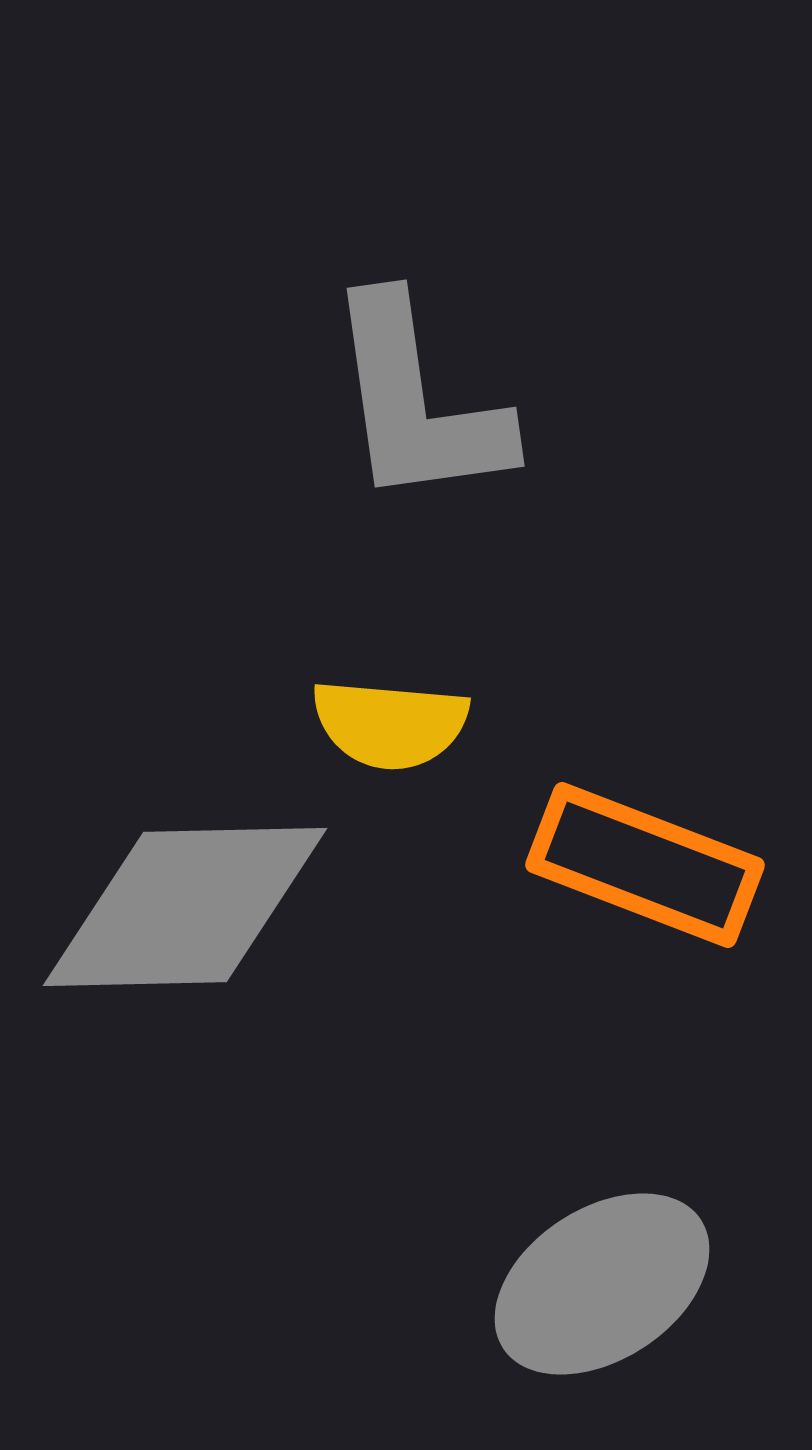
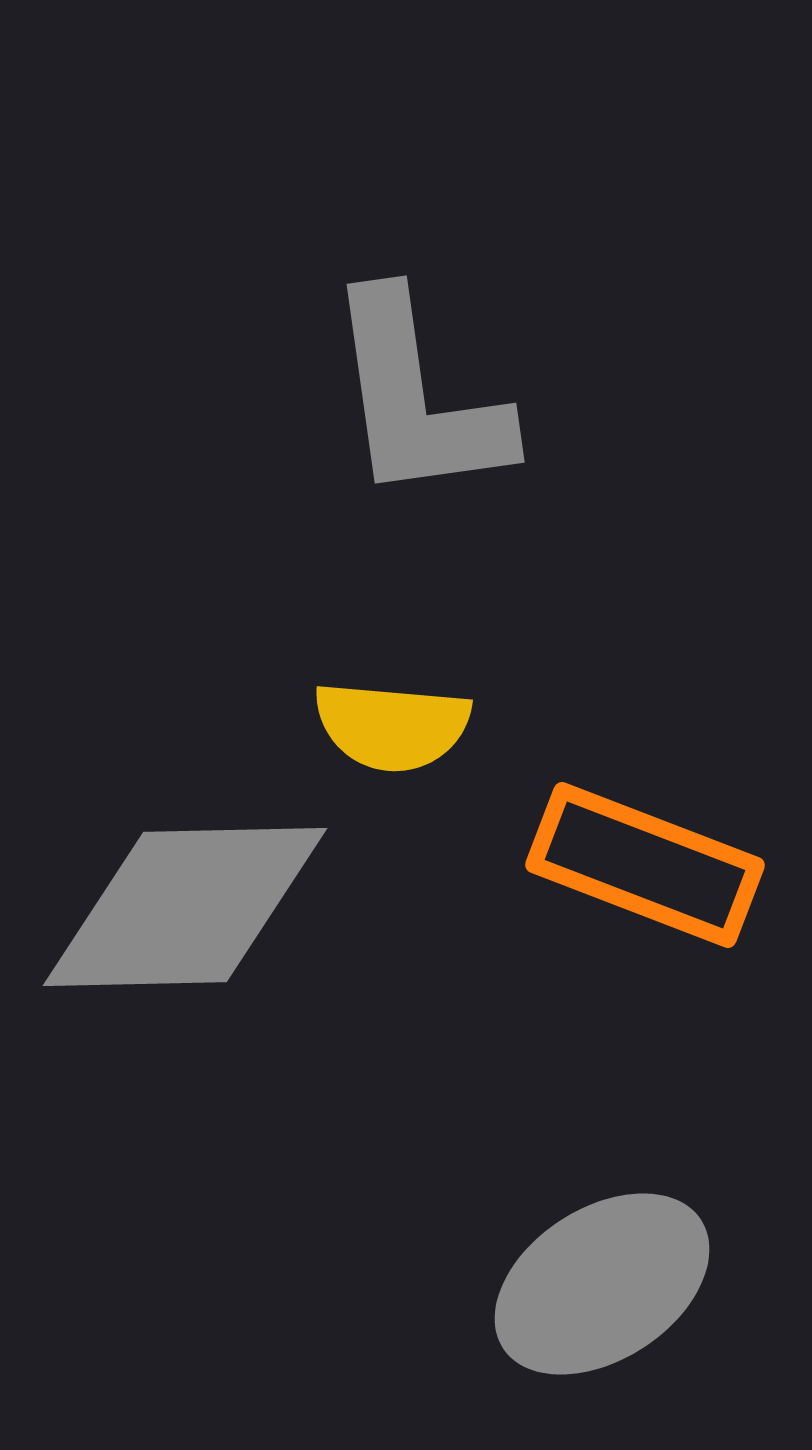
gray L-shape: moved 4 px up
yellow semicircle: moved 2 px right, 2 px down
